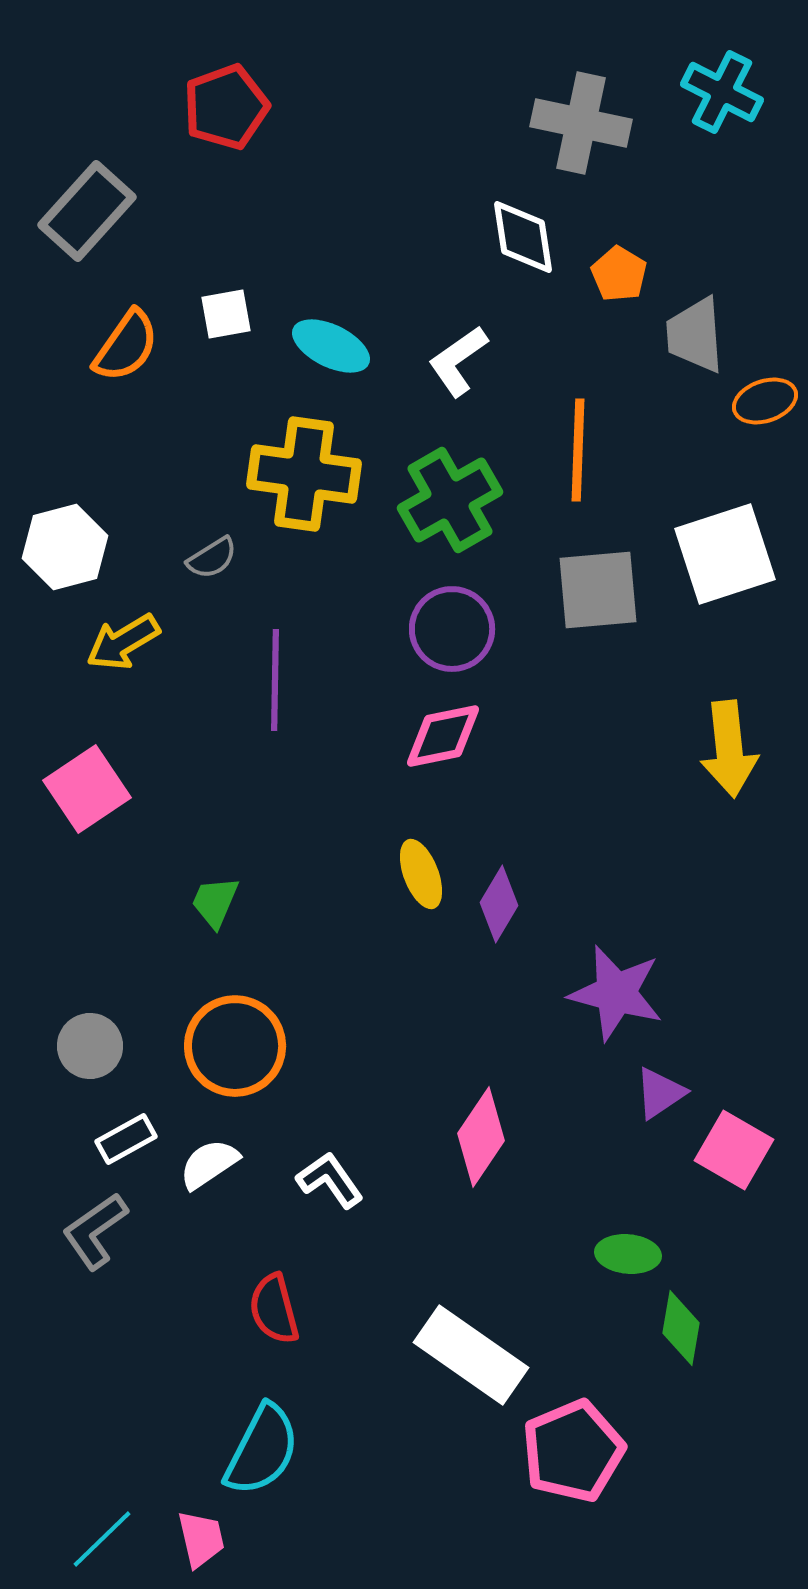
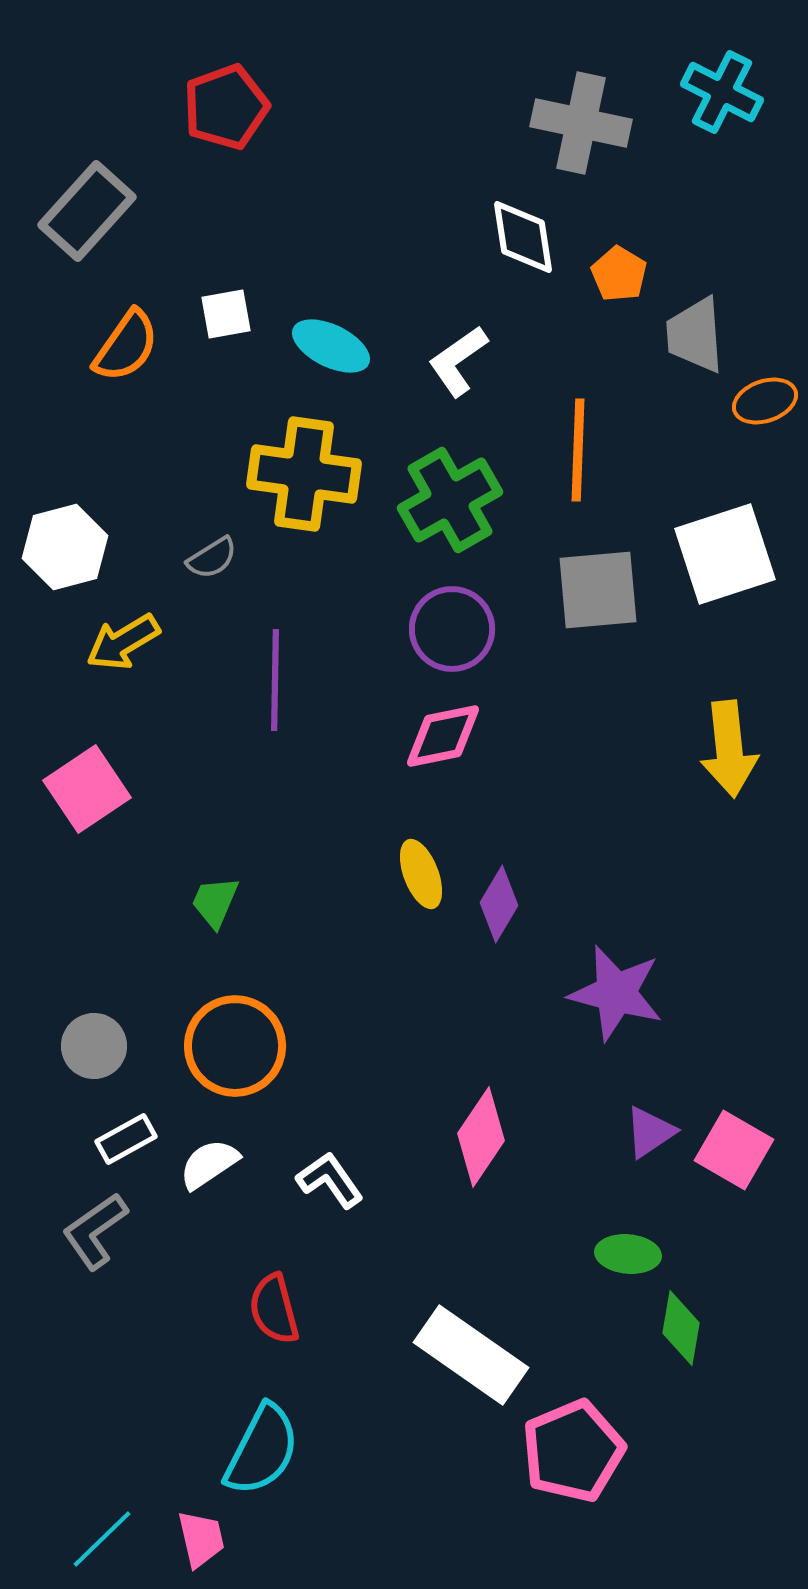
gray circle at (90, 1046): moved 4 px right
purple triangle at (660, 1093): moved 10 px left, 39 px down
